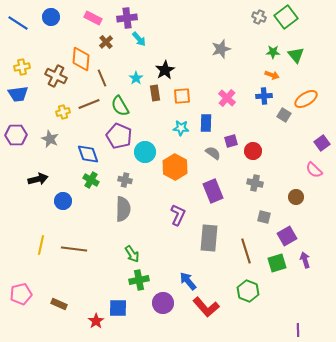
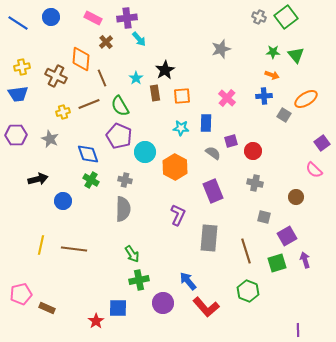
brown rectangle at (59, 304): moved 12 px left, 4 px down
